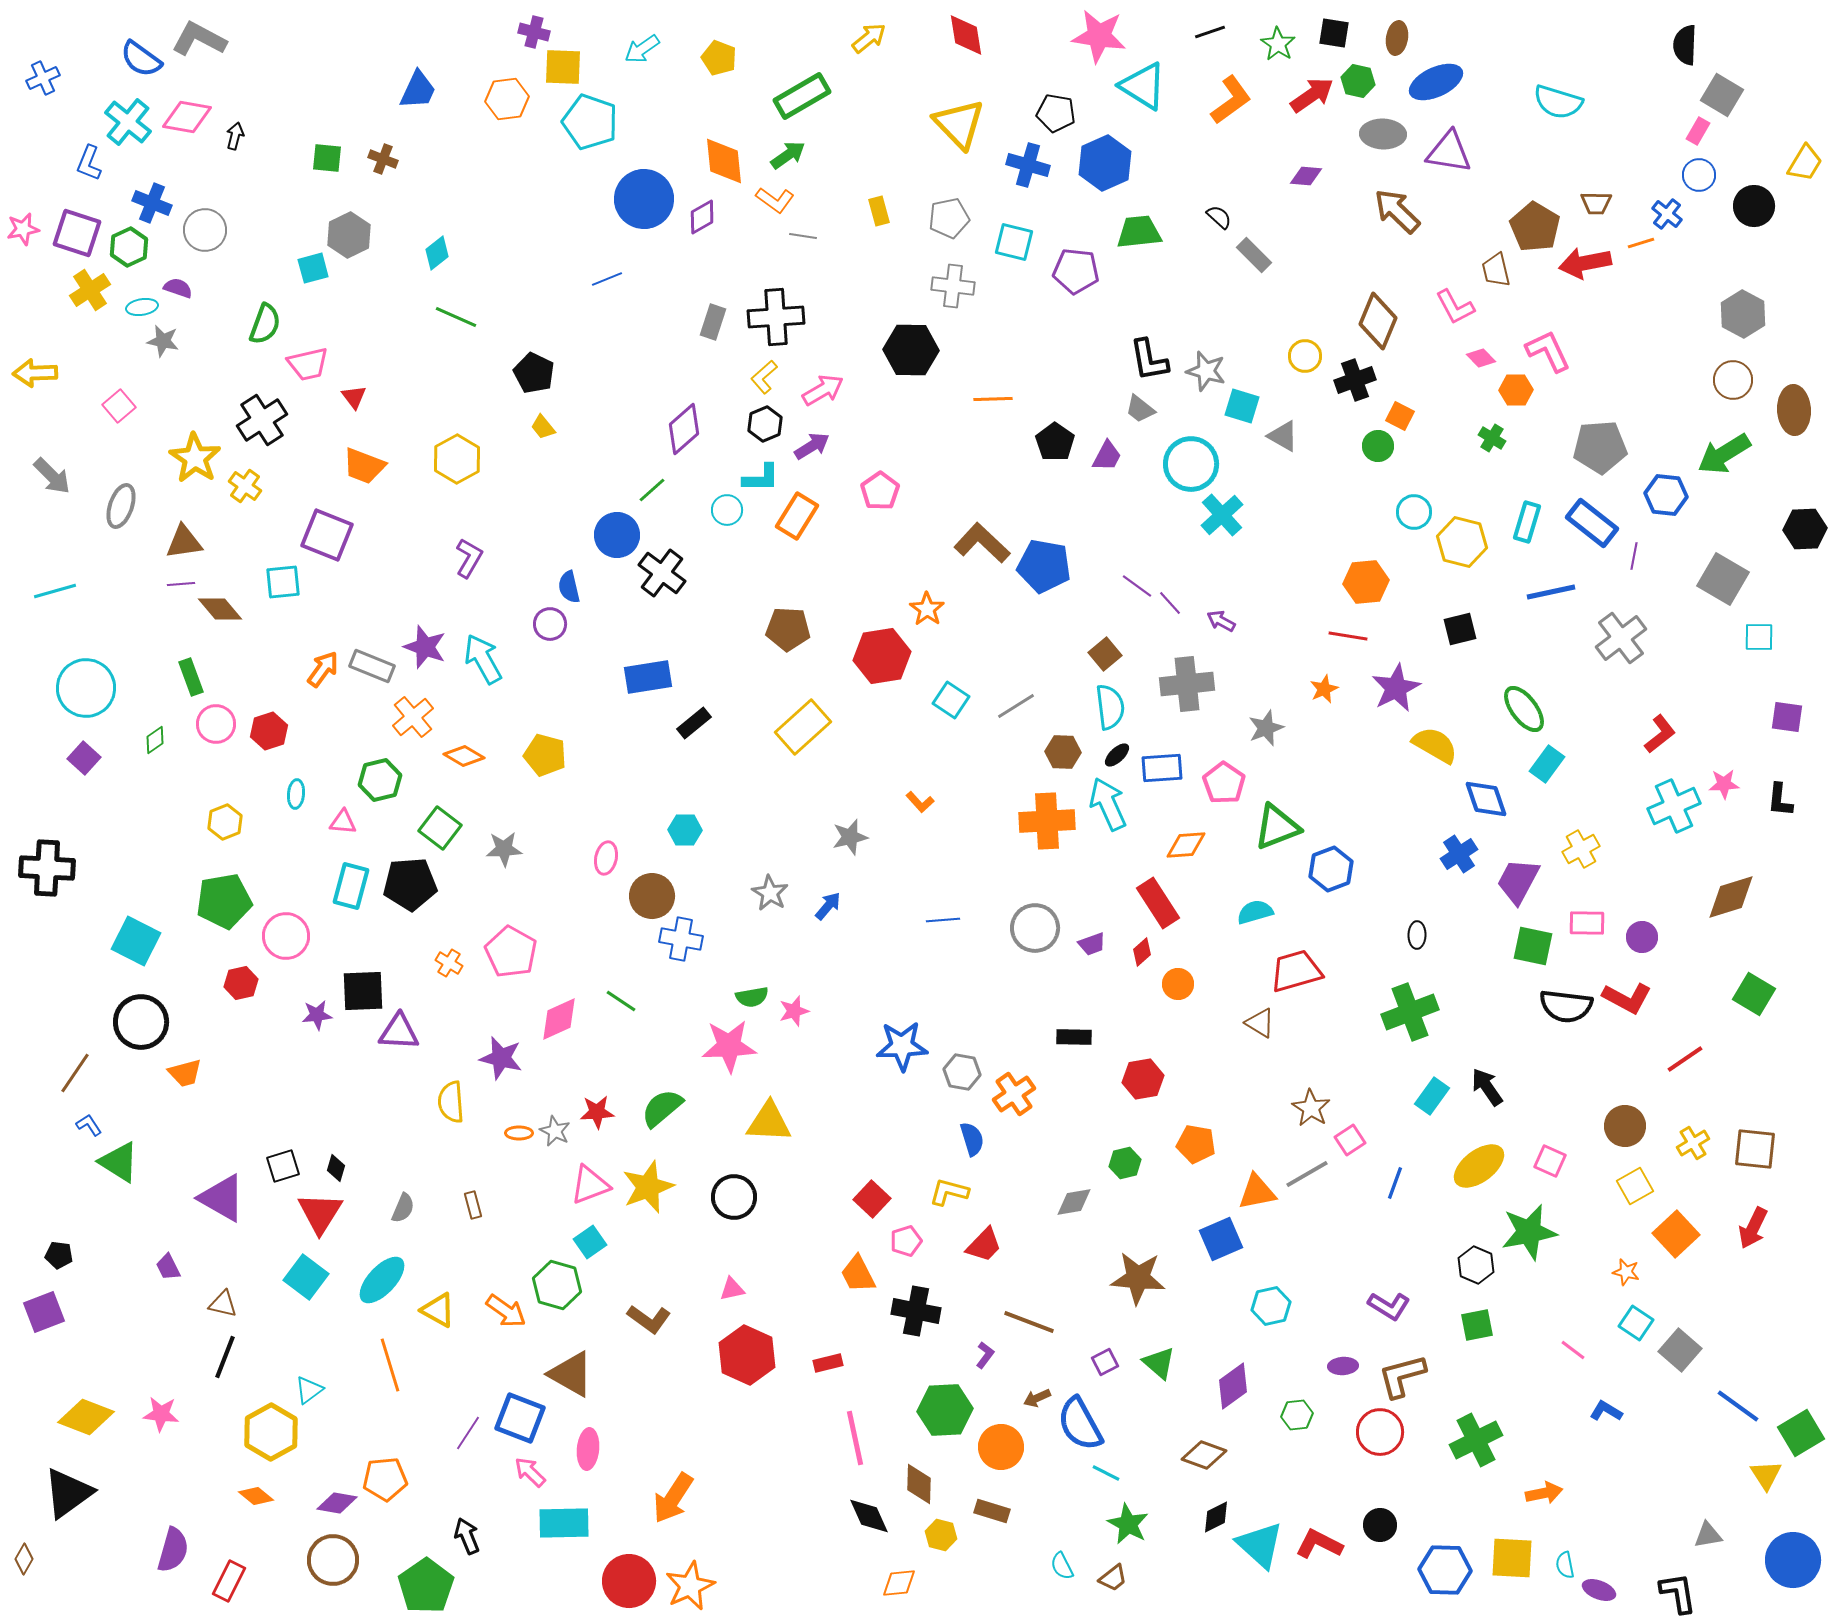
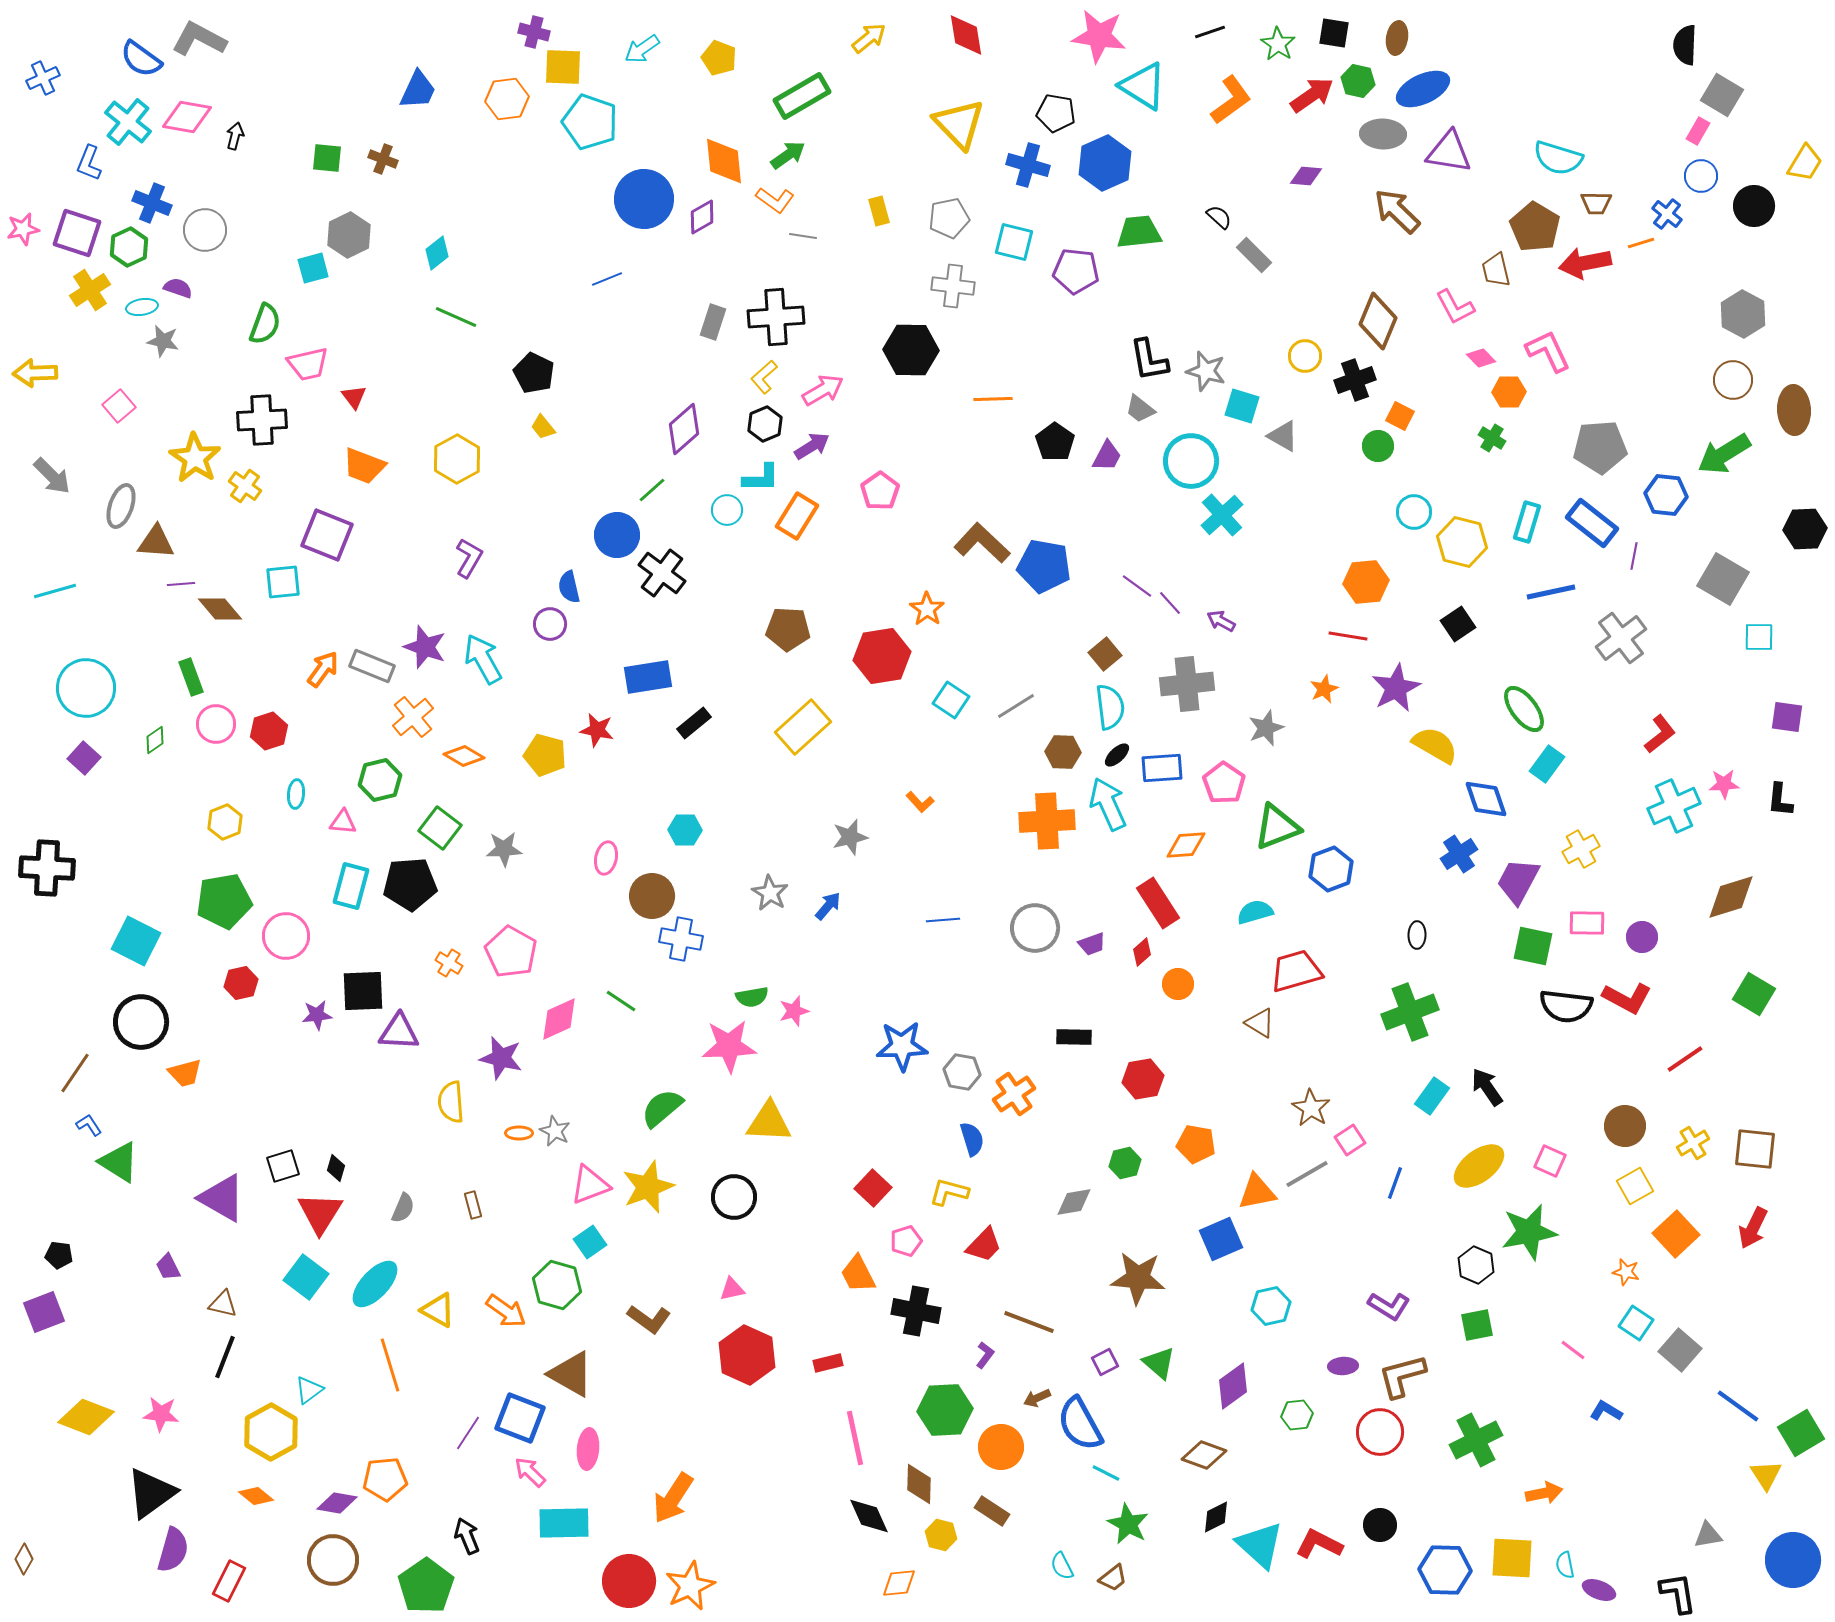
blue ellipse at (1436, 82): moved 13 px left, 7 px down
cyan semicircle at (1558, 102): moved 56 px down
blue circle at (1699, 175): moved 2 px right, 1 px down
orange hexagon at (1516, 390): moved 7 px left, 2 px down
black cross at (262, 420): rotated 30 degrees clockwise
cyan circle at (1191, 464): moved 3 px up
brown triangle at (184, 542): moved 28 px left; rotated 12 degrees clockwise
black square at (1460, 629): moved 2 px left, 5 px up; rotated 20 degrees counterclockwise
red star at (597, 1112): moved 382 px up; rotated 16 degrees clockwise
red square at (872, 1199): moved 1 px right, 11 px up
cyan ellipse at (382, 1280): moved 7 px left, 4 px down
black triangle at (68, 1493): moved 83 px right
brown rectangle at (992, 1511): rotated 16 degrees clockwise
